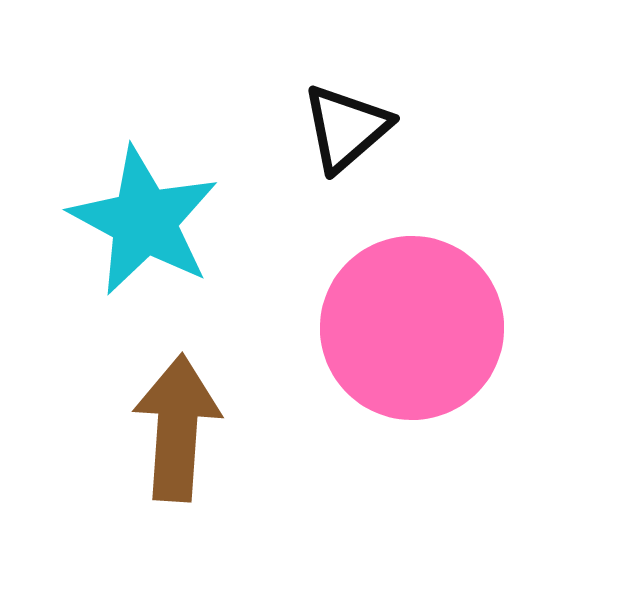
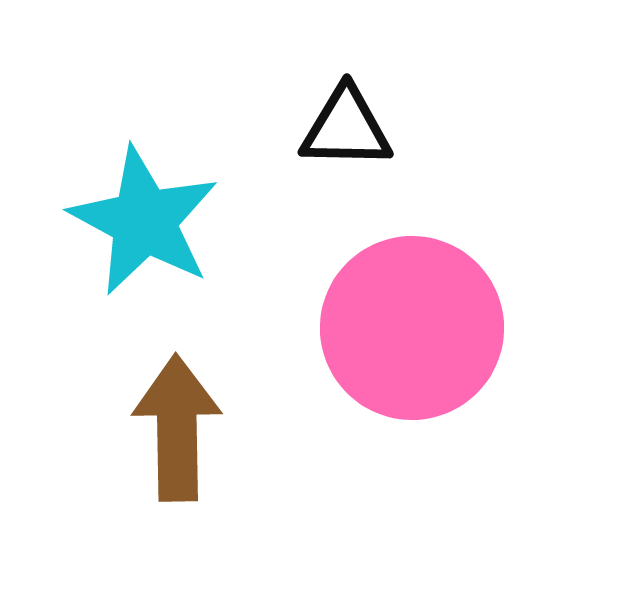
black triangle: rotated 42 degrees clockwise
brown arrow: rotated 5 degrees counterclockwise
